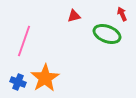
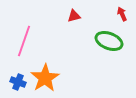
green ellipse: moved 2 px right, 7 px down
